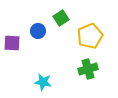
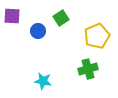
yellow pentagon: moved 7 px right
purple square: moved 27 px up
cyan star: moved 1 px up
